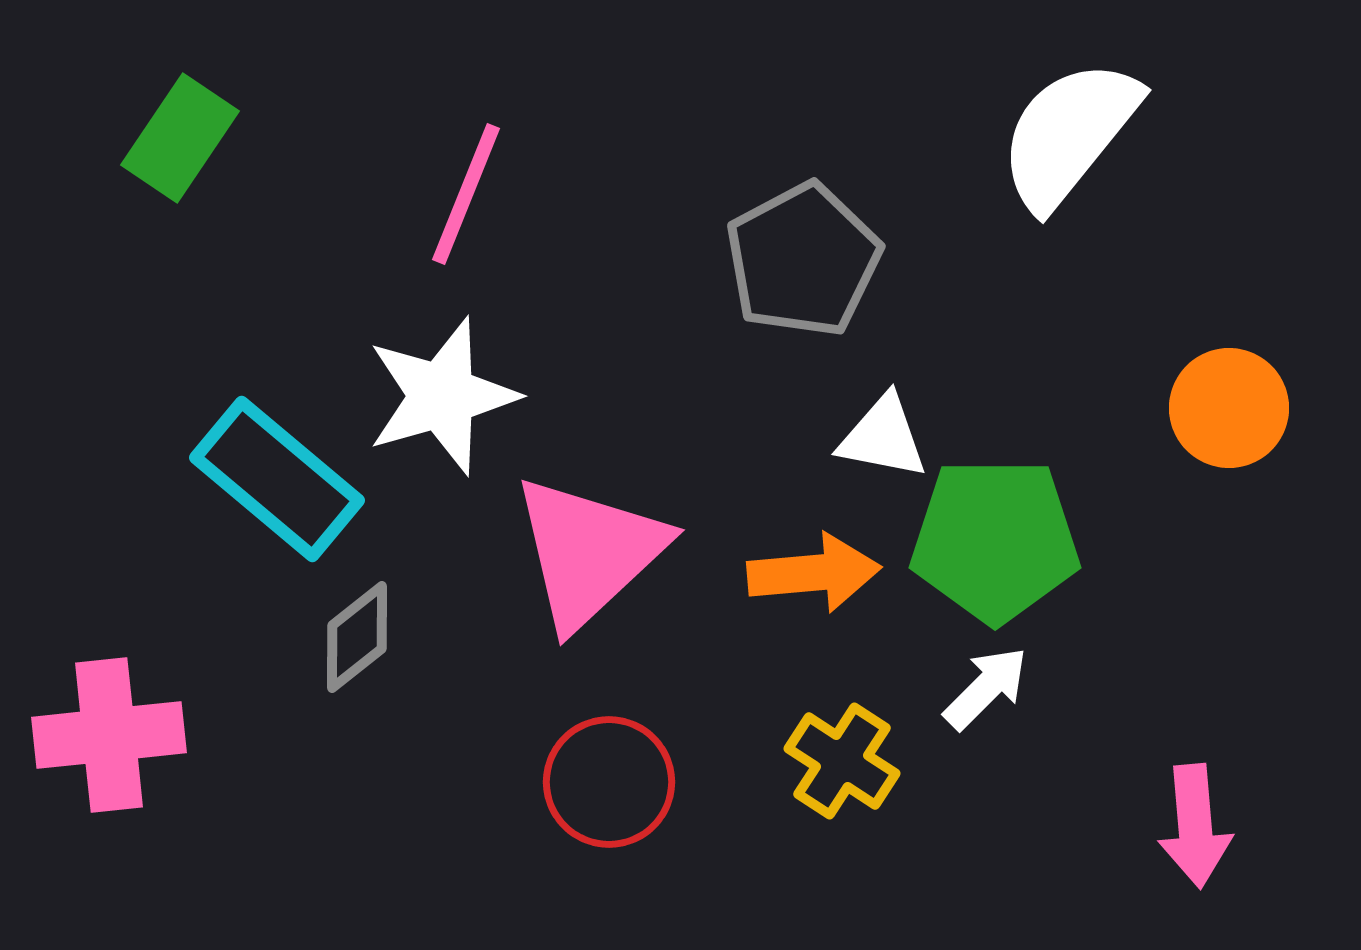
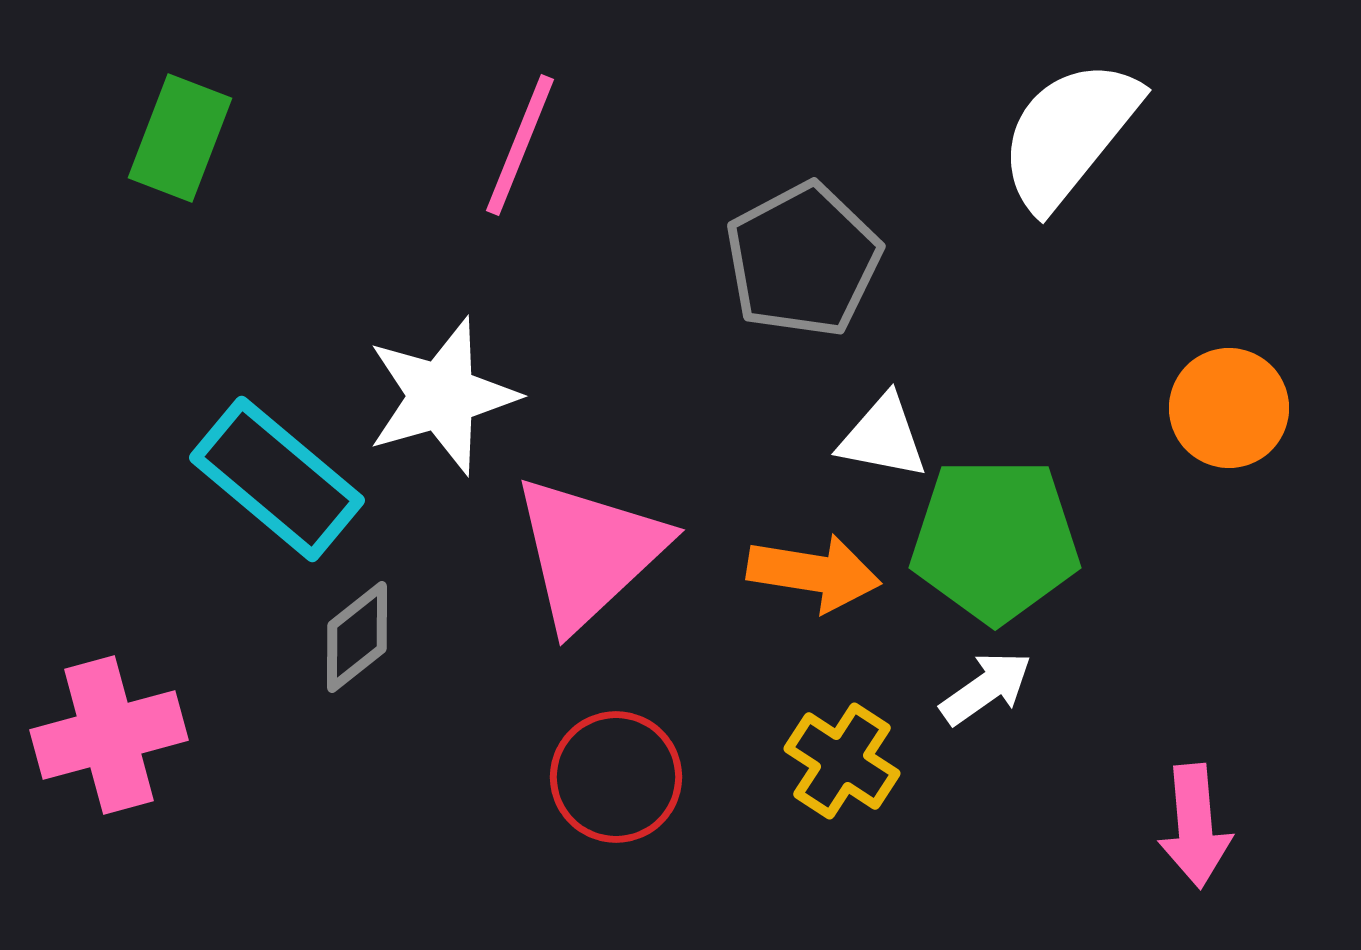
green rectangle: rotated 13 degrees counterclockwise
pink line: moved 54 px right, 49 px up
orange arrow: rotated 14 degrees clockwise
white arrow: rotated 10 degrees clockwise
pink cross: rotated 9 degrees counterclockwise
red circle: moved 7 px right, 5 px up
